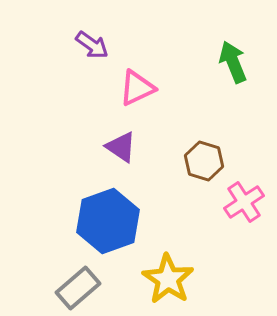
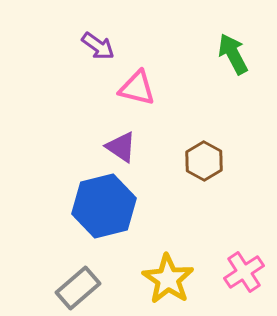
purple arrow: moved 6 px right, 1 px down
green arrow: moved 8 px up; rotated 6 degrees counterclockwise
pink triangle: rotated 39 degrees clockwise
brown hexagon: rotated 12 degrees clockwise
pink cross: moved 70 px down
blue hexagon: moved 4 px left, 15 px up; rotated 6 degrees clockwise
